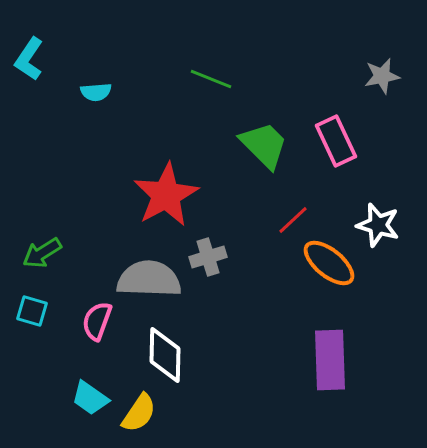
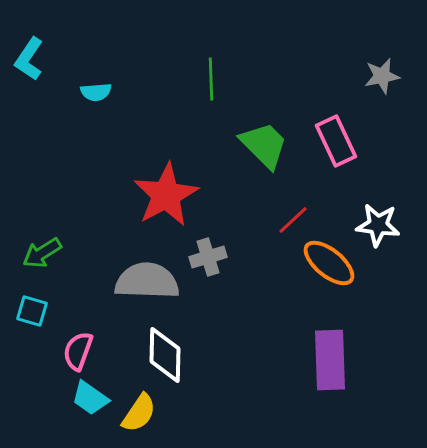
green line: rotated 66 degrees clockwise
white star: rotated 9 degrees counterclockwise
gray semicircle: moved 2 px left, 2 px down
pink semicircle: moved 19 px left, 30 px down
